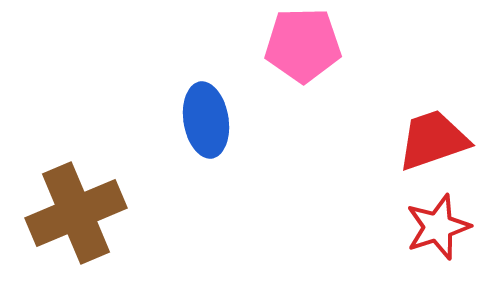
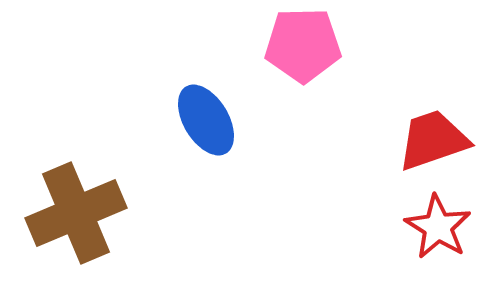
blue ellipse: rotated 22 degrees counterclockwise
red star: rotated 22 degrees counterclockwise
